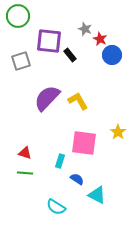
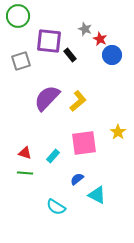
yellow L-shape: rotated 80 degrees clockwise
pink square: rotated 16 degrees counterclockwise
cyan rectangle: moved 7 px left, 5 px up; rotated 24 degrees clockwise
blue semicircle: rotated 72 degrees counterclockwise
